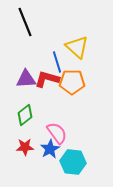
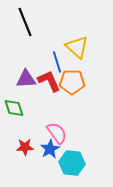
red L-shape: moved 2 px right, 2 px down; rotated 50 degrees clockwise
green diamond: moved 11 px left, 7 px up; rotated 70 degrees counterclockwise
cyan hexagon: moved 1 px left, 1 px down
